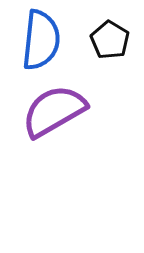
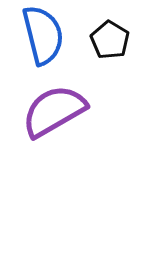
blue semicircle: moved 2 px right, 5 px up; rotated 20 degrees counterclockwise
